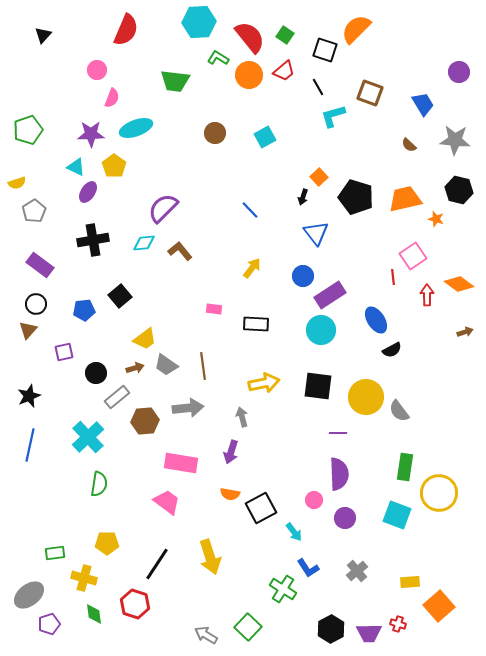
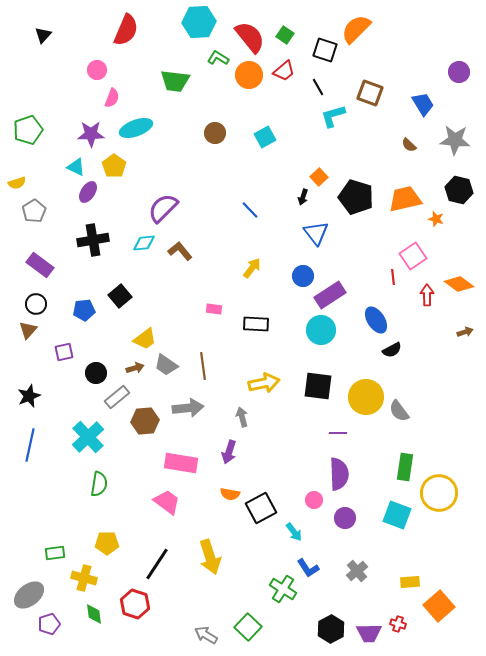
purple arrow at (231, 452): moved 2 px left
